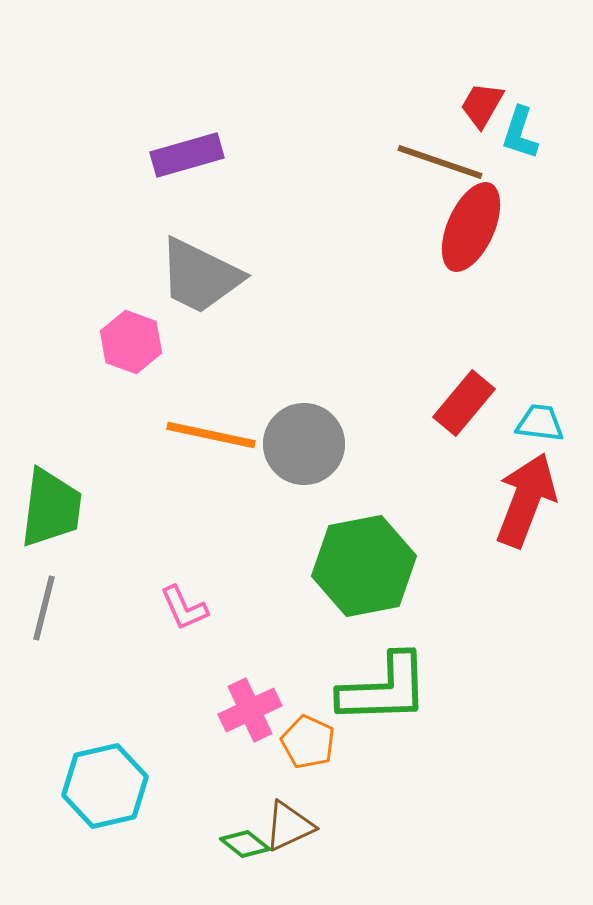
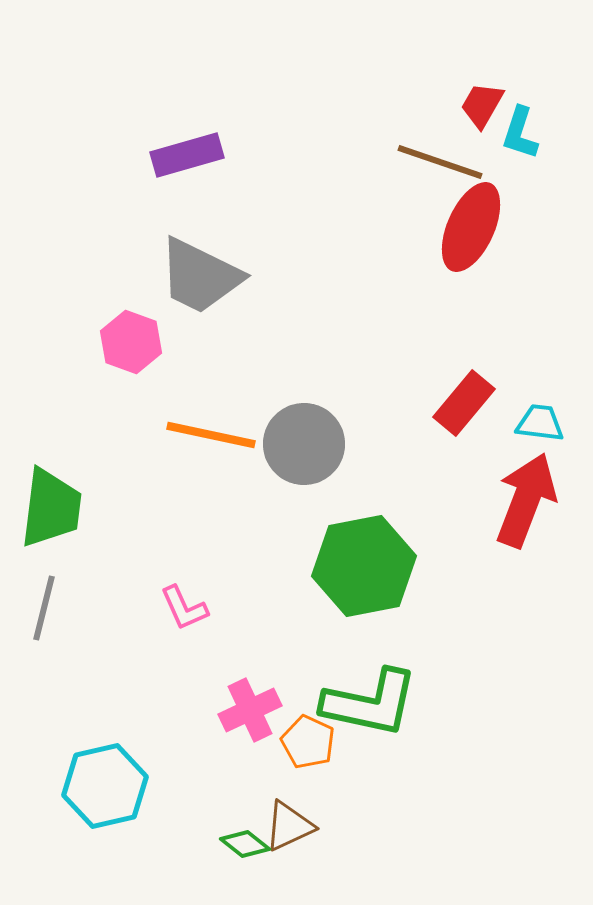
green L-shape: moved 14 px left, 14 px down; rotated 14 degrees clockwise
